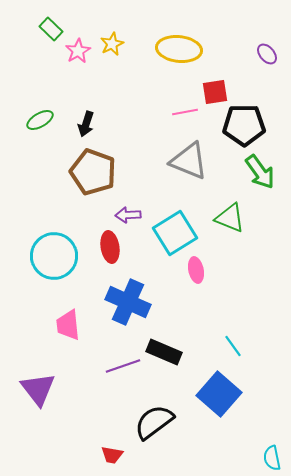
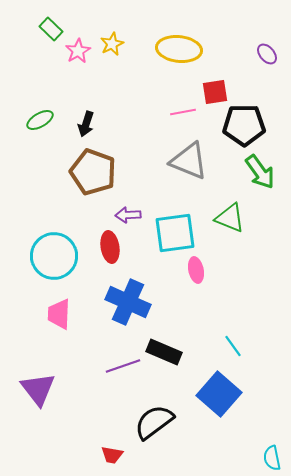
pink line: moved 2 px left
cyan square: rotated 24 degrees clockwise
pink trapezoid: moved 9 px left, 11 px up; rotated 8 degrees clockwise
